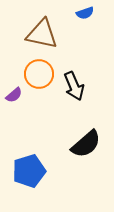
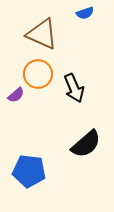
brown triangle: rotated 12 degrees clockwise
orange circle: moved 1 px left
black arrow: moved 2 px down
purple semicircle: moved 2 px right
blue pentagon: rotated 24 degrees clockwise
